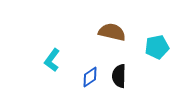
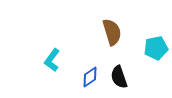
brown semicircle: rotated 60 degrees clockwise
cyan pentagon: moved 1 px left, 1 px down
black semicircle: moved 1 px down; rotated 20 degrees counterclockwise
